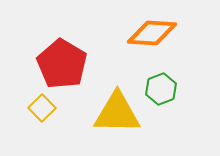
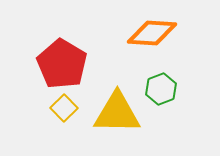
yellow square: moved 22 px right
